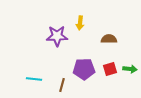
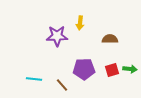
brown semicircle: moved 1 px right
red square: moved 2 px right, 1 px down
brown line: rotated 56 degrees counterclockwise
